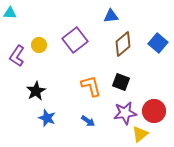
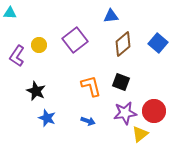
black star: rotated 18 degrees counterclockwise
blue arrow: rotated 16 degrees counterclockwise
